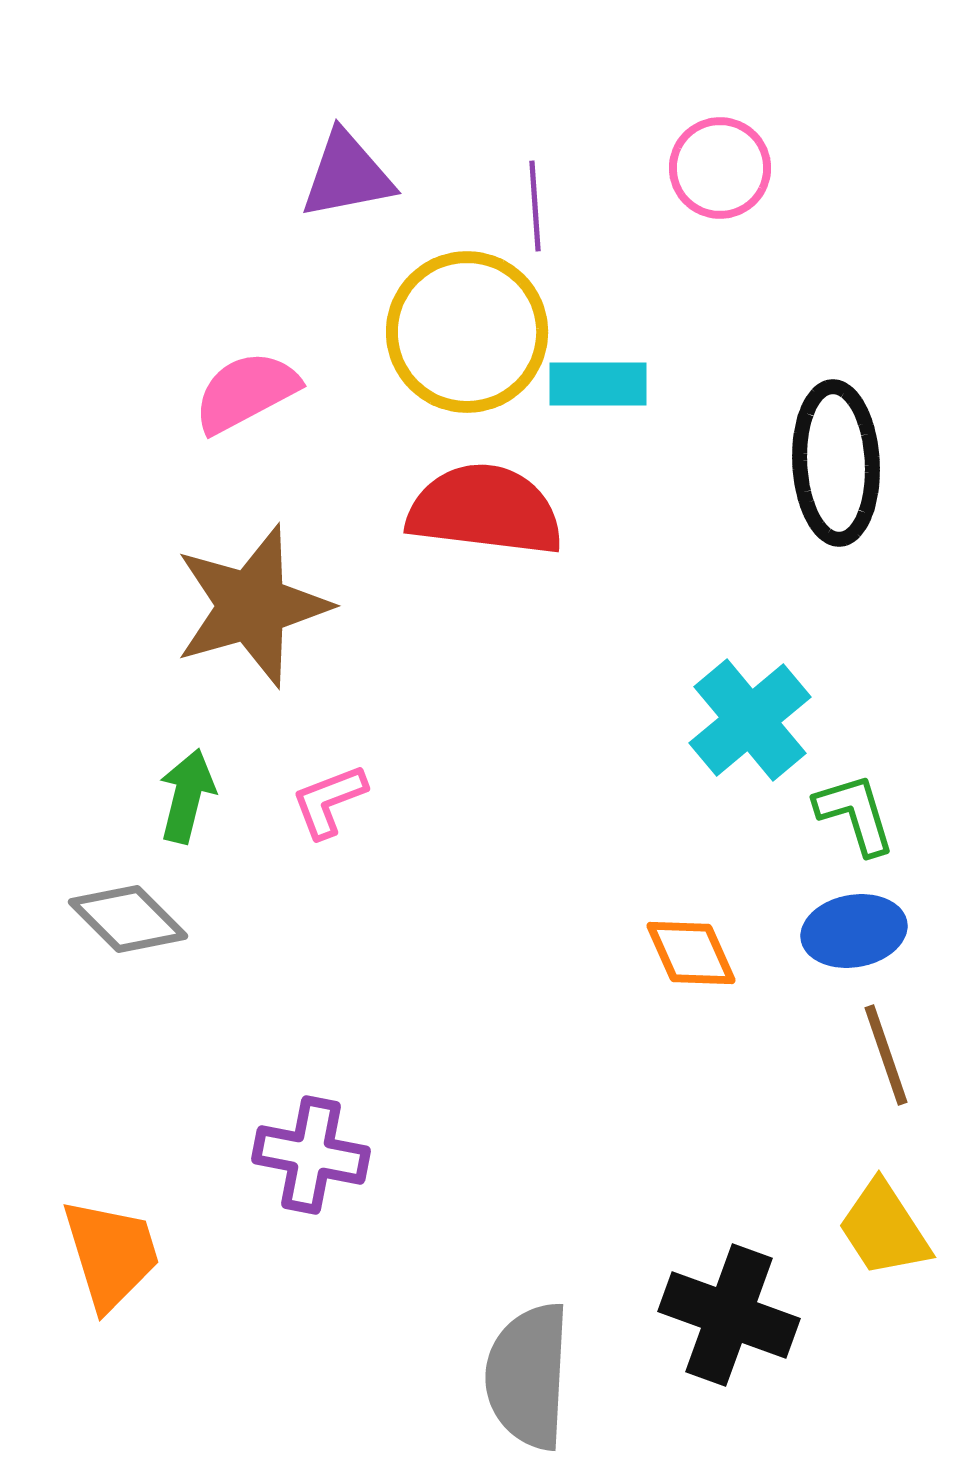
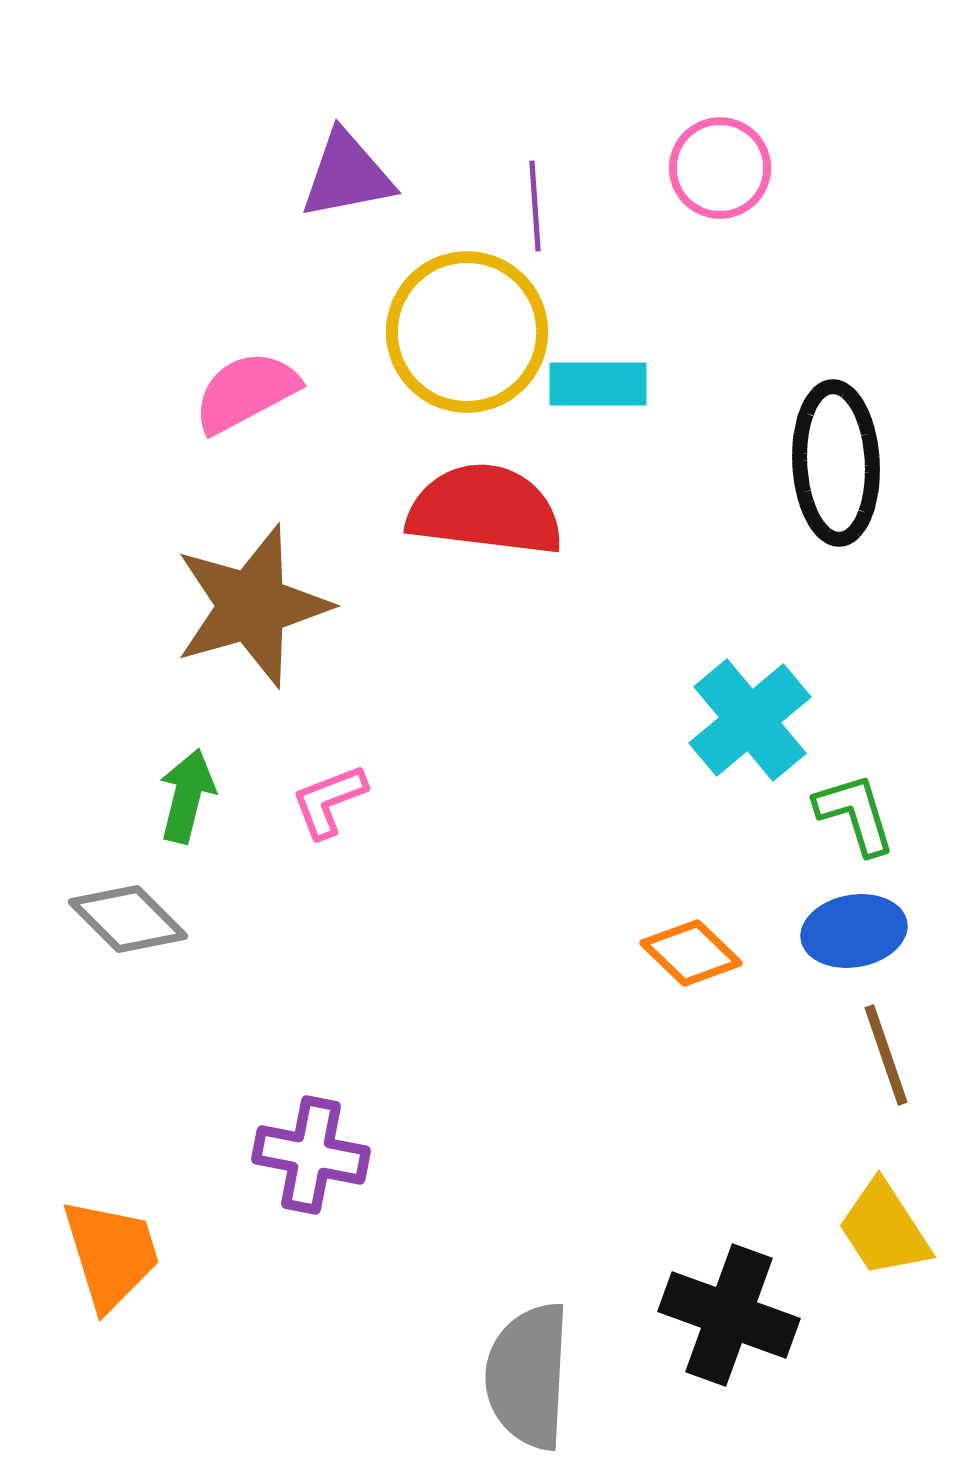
orange diamond: rotated 22 degrees counterclockwise
